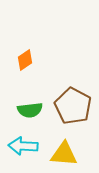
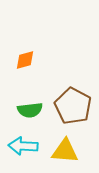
orange diamond: rotated 20 degrees clockwise
yellow triangle: moved 1 px right, 3 px up
